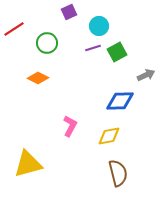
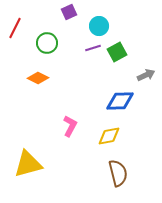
red line: moved 1 px right, 1 px up; rotated 30 degrees counterclockwise
